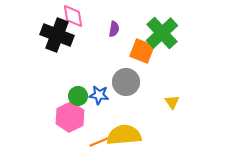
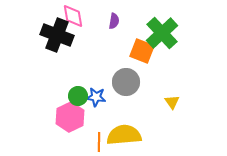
purple semicircle: moved 8 px up
blue star: moved 3 px left, 2 px down
orange line: rotated 66 degrees counterclockwise
